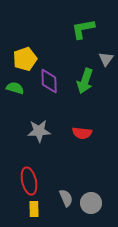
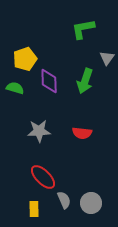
gray triangle: moved 1 px right, 1 px up
red ellipse: moved 14 px right, 4 px up; rotated 32 degrees counterclockwise
gray semicircle: moved 2 px left, 2 px down
